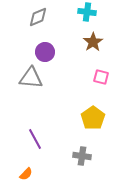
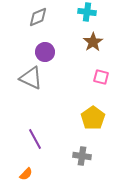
gray triangle: rotated 20 degrees clockwise
